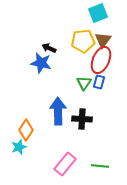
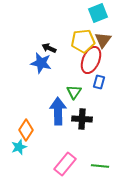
red ellipse: moved 10 px left
green triangle: moved 10 px left, 9 px down
